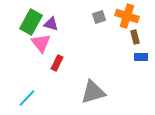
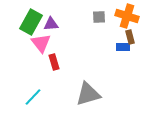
gray square: rotated 16 degrees clockwise
purple triangle: rotated 21 degrees counterclockwise
brown rectangle: moved 5 px left
blue rectangle: moved 18 px left, 10 px up
red rectangle: moved 3 px left, 1 px up; rotated 42 degrees counterclockwise
gray triangle: moved 5 px left, 2 px down
cyan line: moved 6 px right, 1 px up
